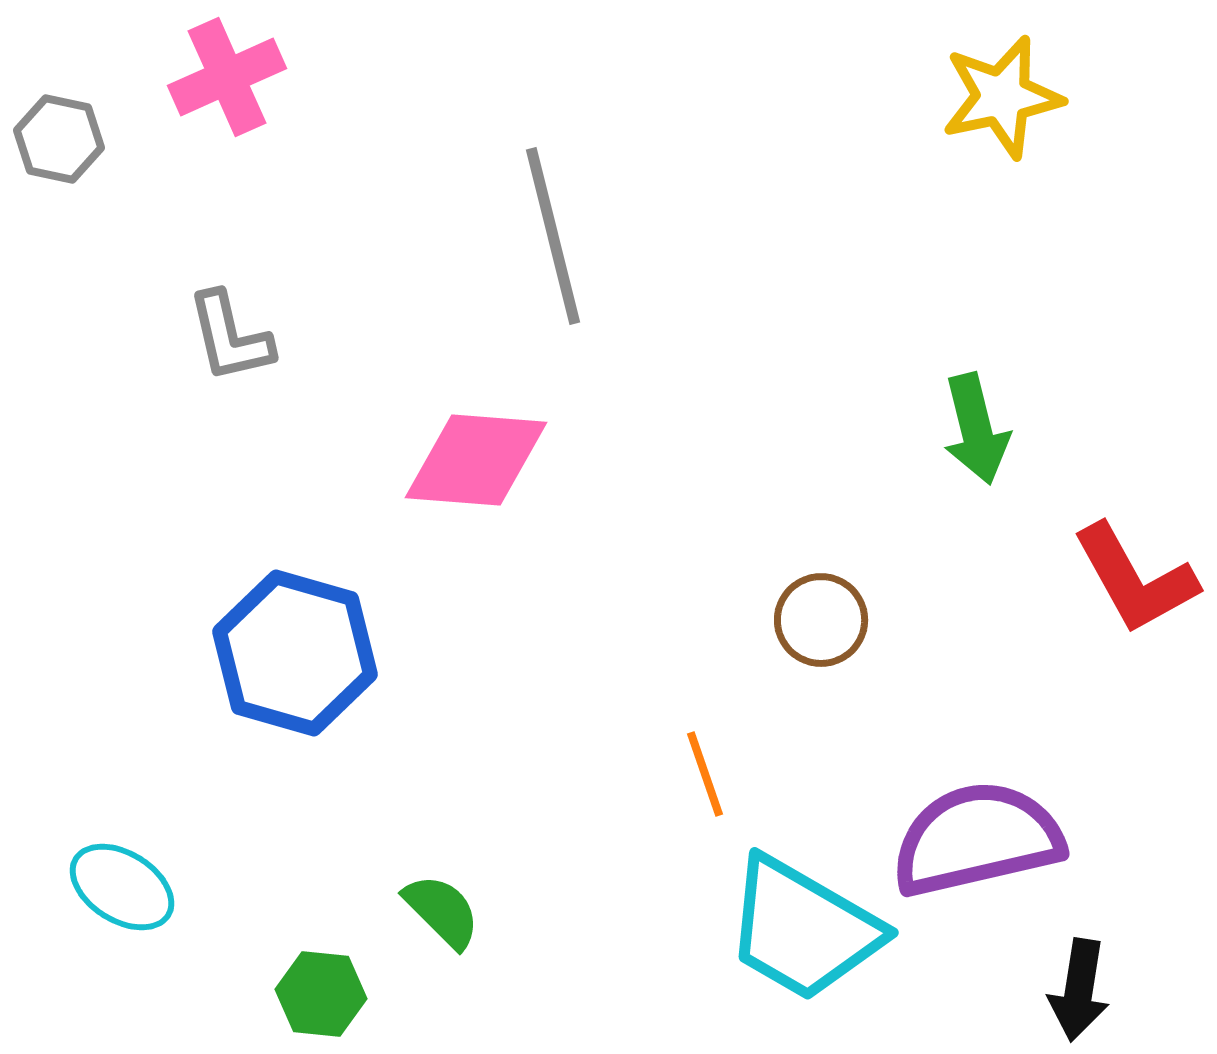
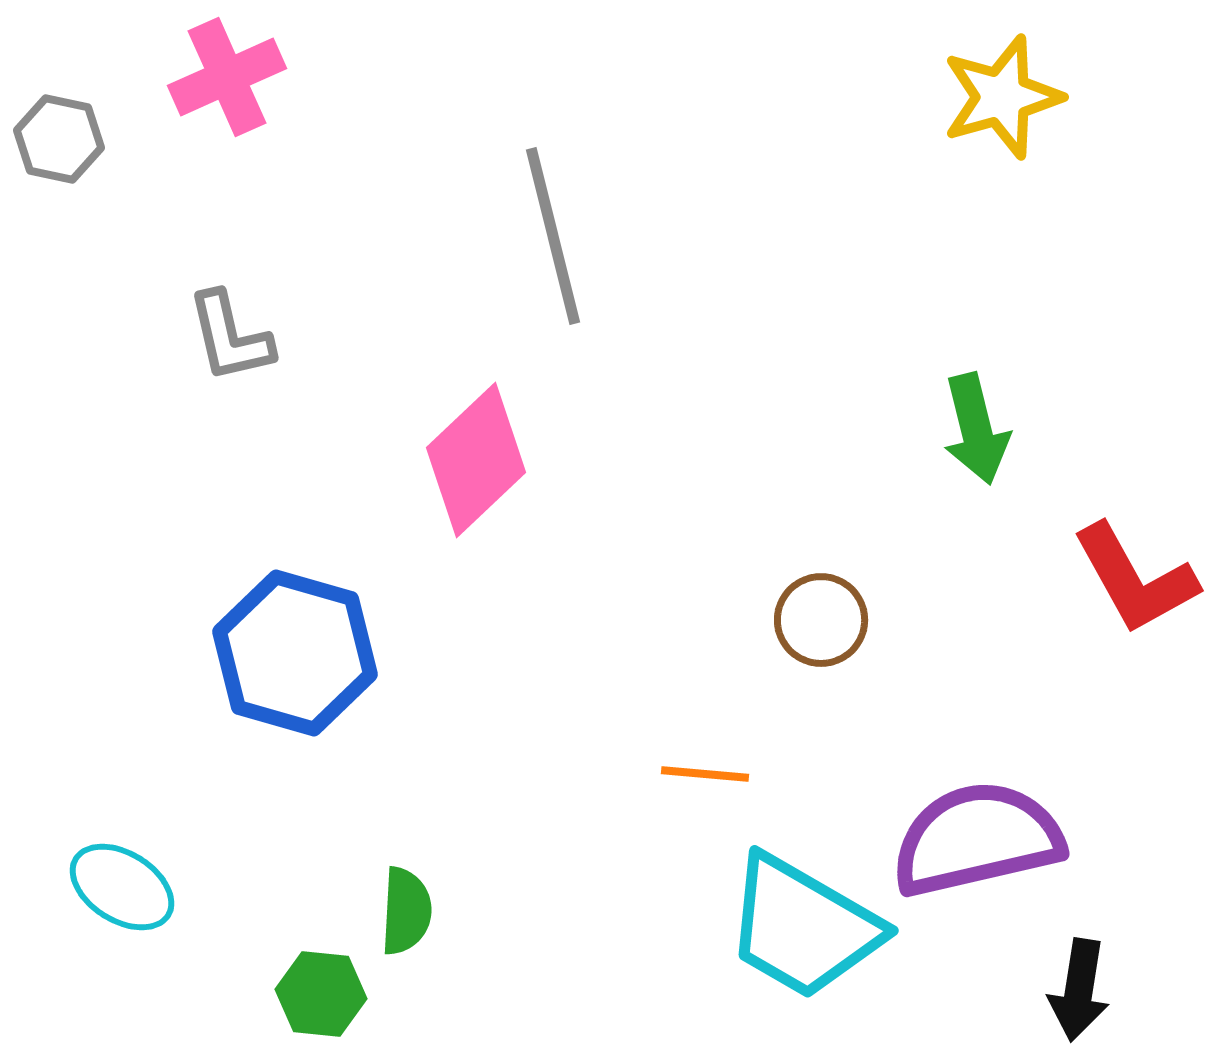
yellow star: rotated 4 degrees counterclockwise
pink diamond: rotated 48 degrees counterclockwise
orange line: rotated 66 degrees counterclockwise
green semicircle: moved 36 px left; rotated 48 degrees clockwise
cyan trapezoid: moved 2 px up
